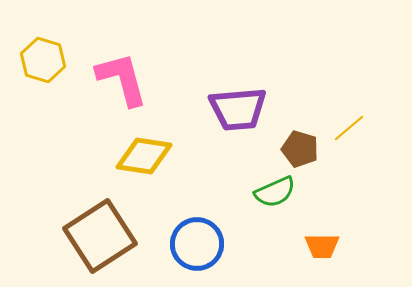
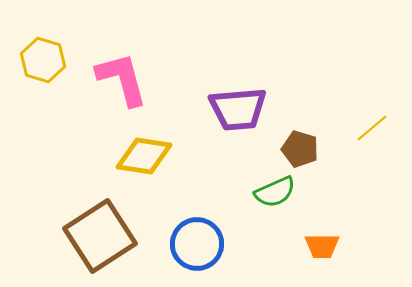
yellow line: moved 23 px right
